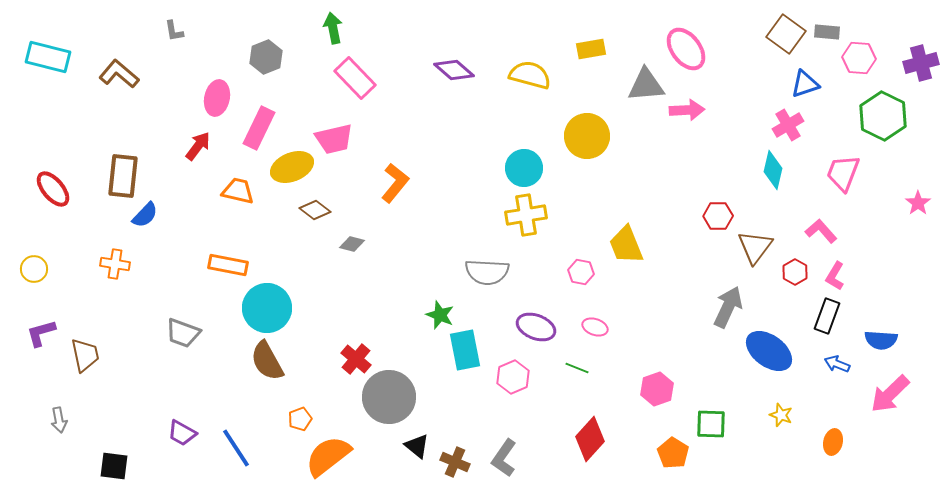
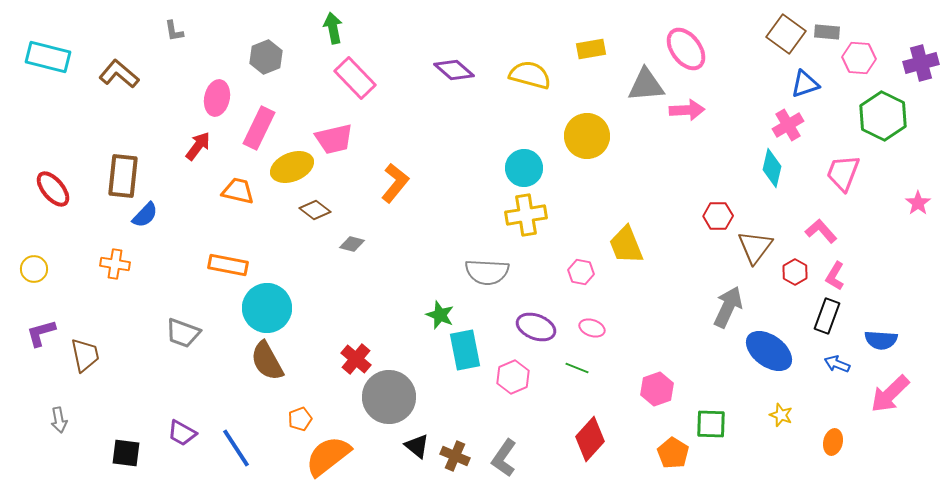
cyan diamond at (773, 170): moved 1 px left, 2 px up
pink ellipse at (595, 327): moved 3 px left, 1 px down
brown cross at (455, 462): moved 6 px up
black square at (114, 466): moved 12 px right, 13 px up
